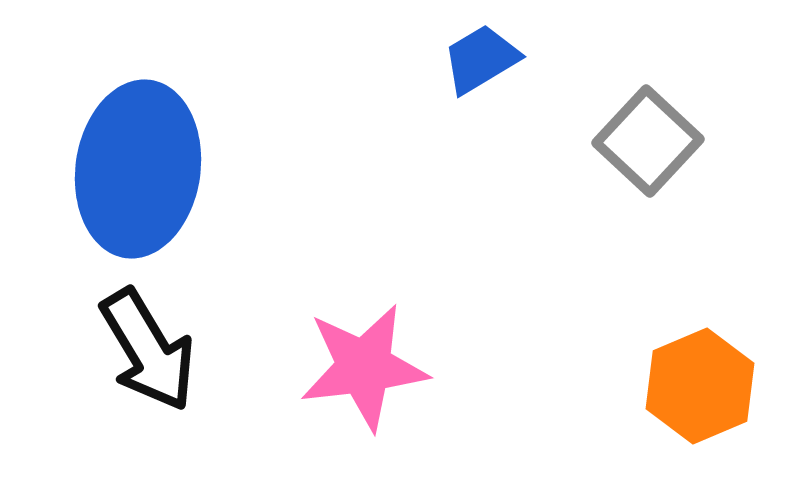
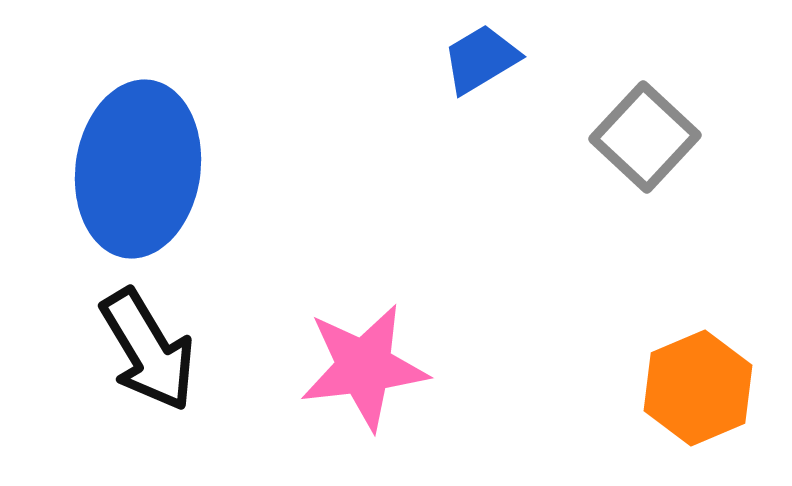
gray square: moved 3 px left, 4 px up
orange hexagon: moved 2 px left, 2 px down
